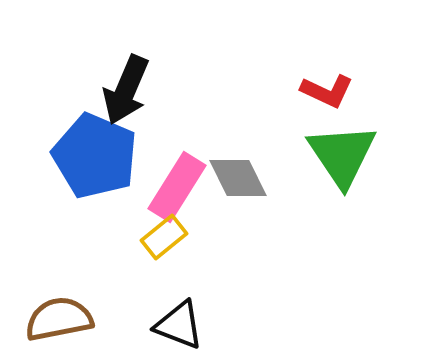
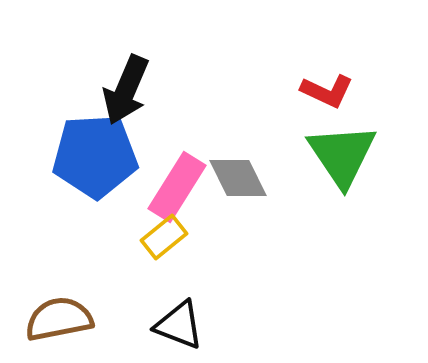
blue pentagon: rotated 26 degrees counterclockwise
